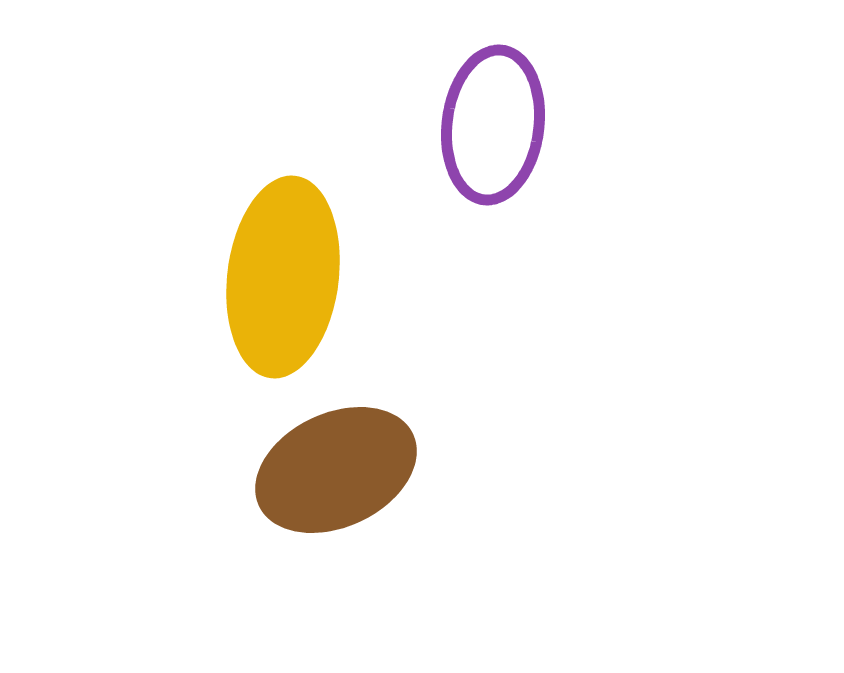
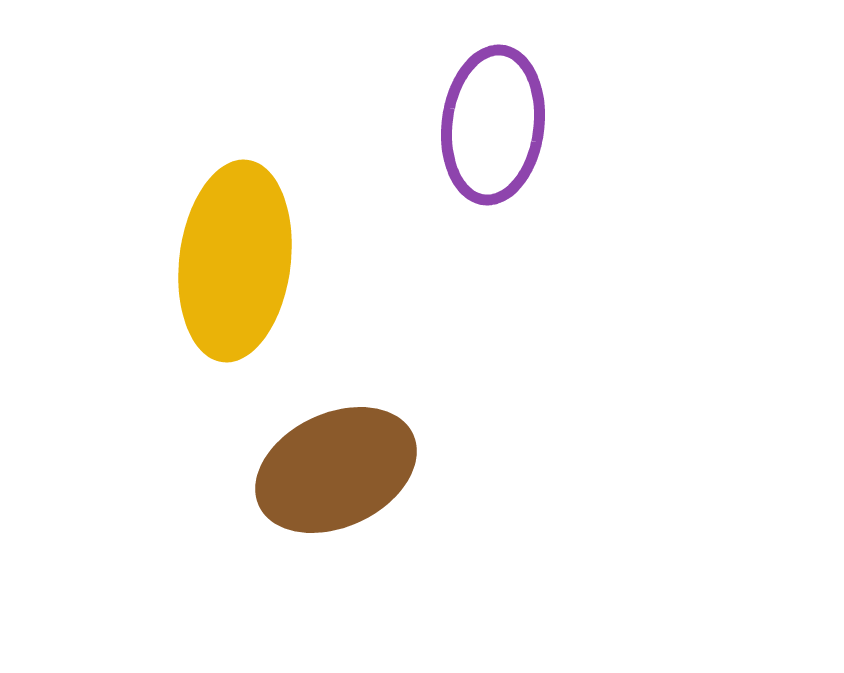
yellow ellipse: moved 48 px left, 16 px up
